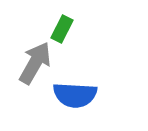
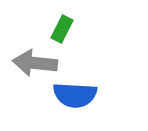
gray arrow: rotated 114 degrees counterclockwise
